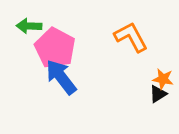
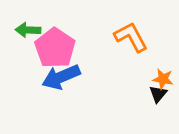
green arrow: moved 1 px left, 4 px down
pink pentagon: rotated 6 degrees clockwise
blue arrow: rotated 75 degrees counterclockwise
black triangle: rotated 18 degrees counterclockwise
